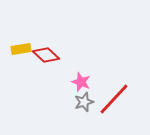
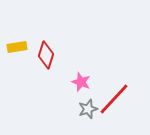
yellow rectangle: moved 4 px left, 2 px up
red diamond: rotated 64 degrees clockwise
gray star: moved 4 px right, 7 px down
